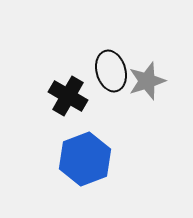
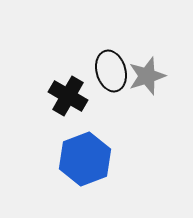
gray star: moved 5 px up
